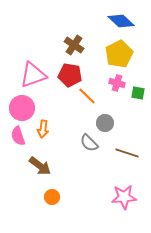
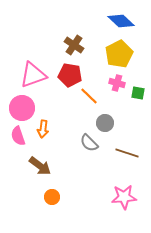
orange line: moved 2 px right
